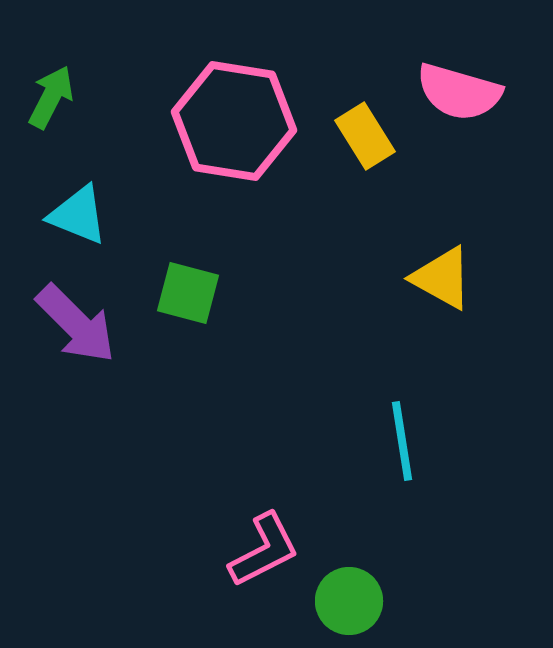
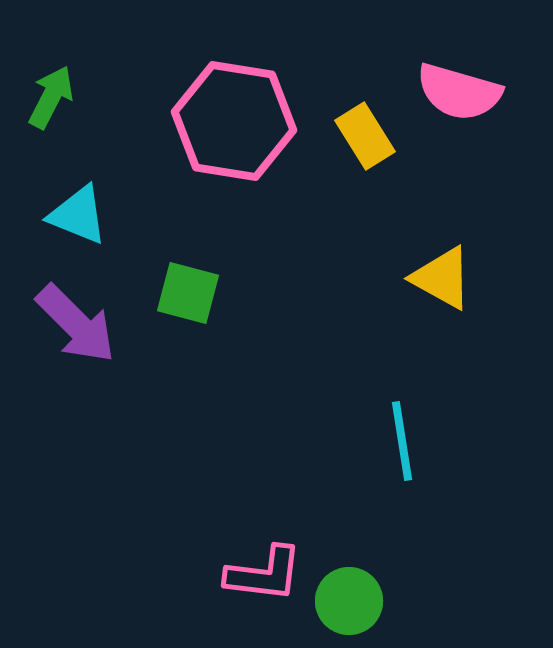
pink L-shape: moved 24 px down; rotated 34 degrees clockwise
